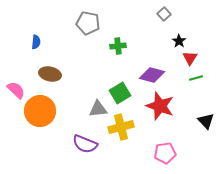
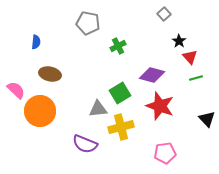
green cross: rotated 21 degrees counterclockwise
red triangle: moved 1 px up; rotated 14 degrees counterclockwise
black triangle: moved 1 px right, 2 px up
